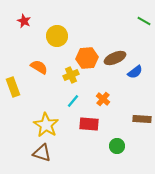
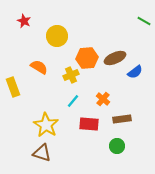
brown rectangle: moved 20 px left; rotated 12 degrees counterclockwise
